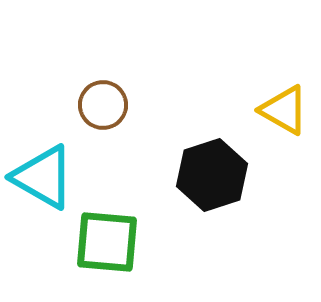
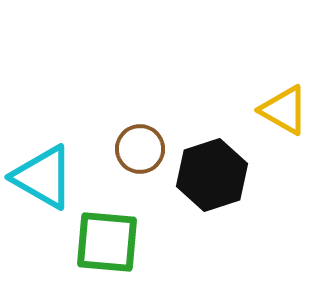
brown circle: moved 37 px right, 44 px down
